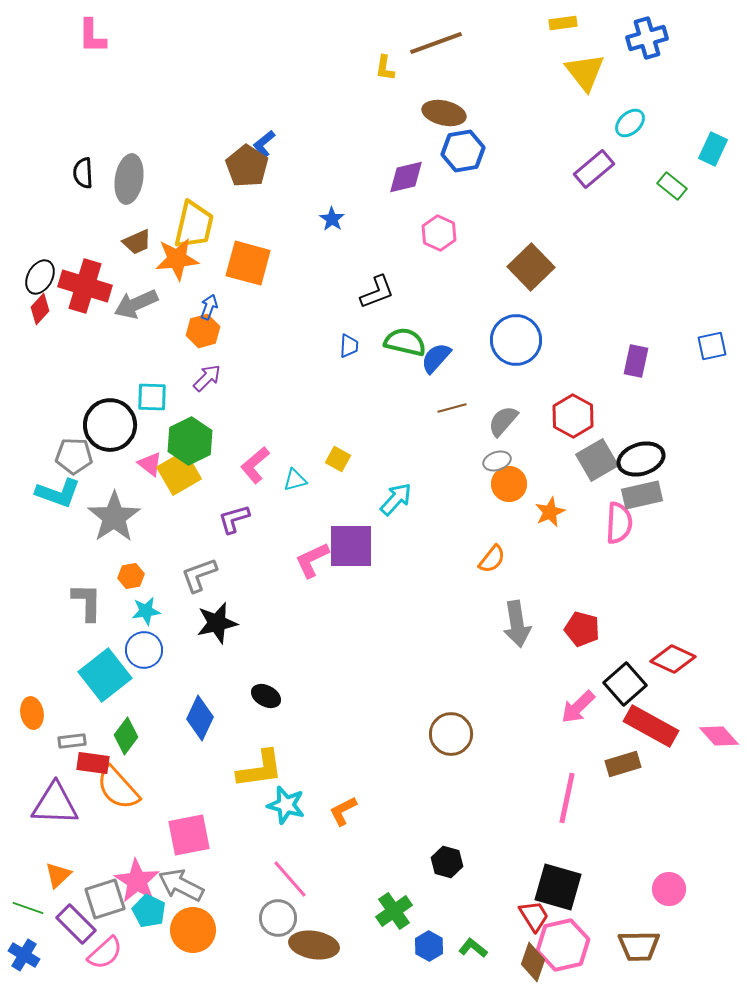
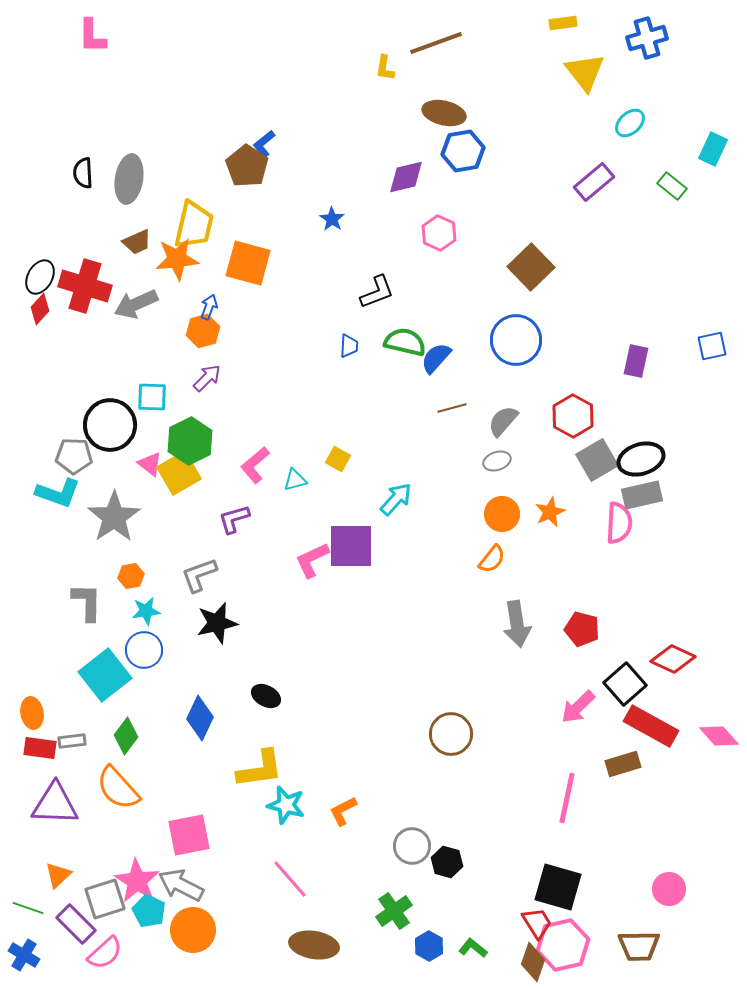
purple rectangle at (594, 169): moved 13 px down
orange circle at (509, 484): moved 7 px left, 30 px down
red rectangle at (93, 763): moved 53 px left, 15 px up
red trapezoid at (534, 916): moved 3 px right, 7 px down
gray circle at (278, 918): moved 134 px right, 72 px up
